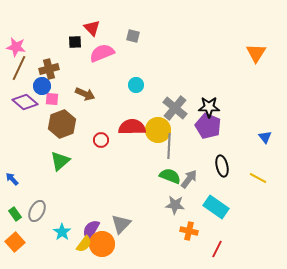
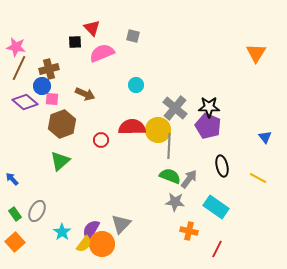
gray star: moved 3 px up
